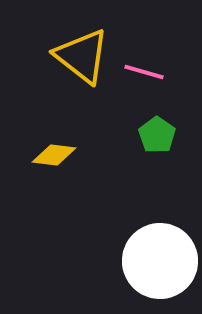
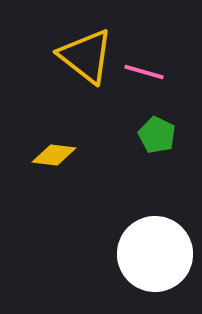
yellow triangle: moved 4 px right
green pentagon: rotated 9 degrees counterclockwise
white circle: moved 5 px left, 7 px up
